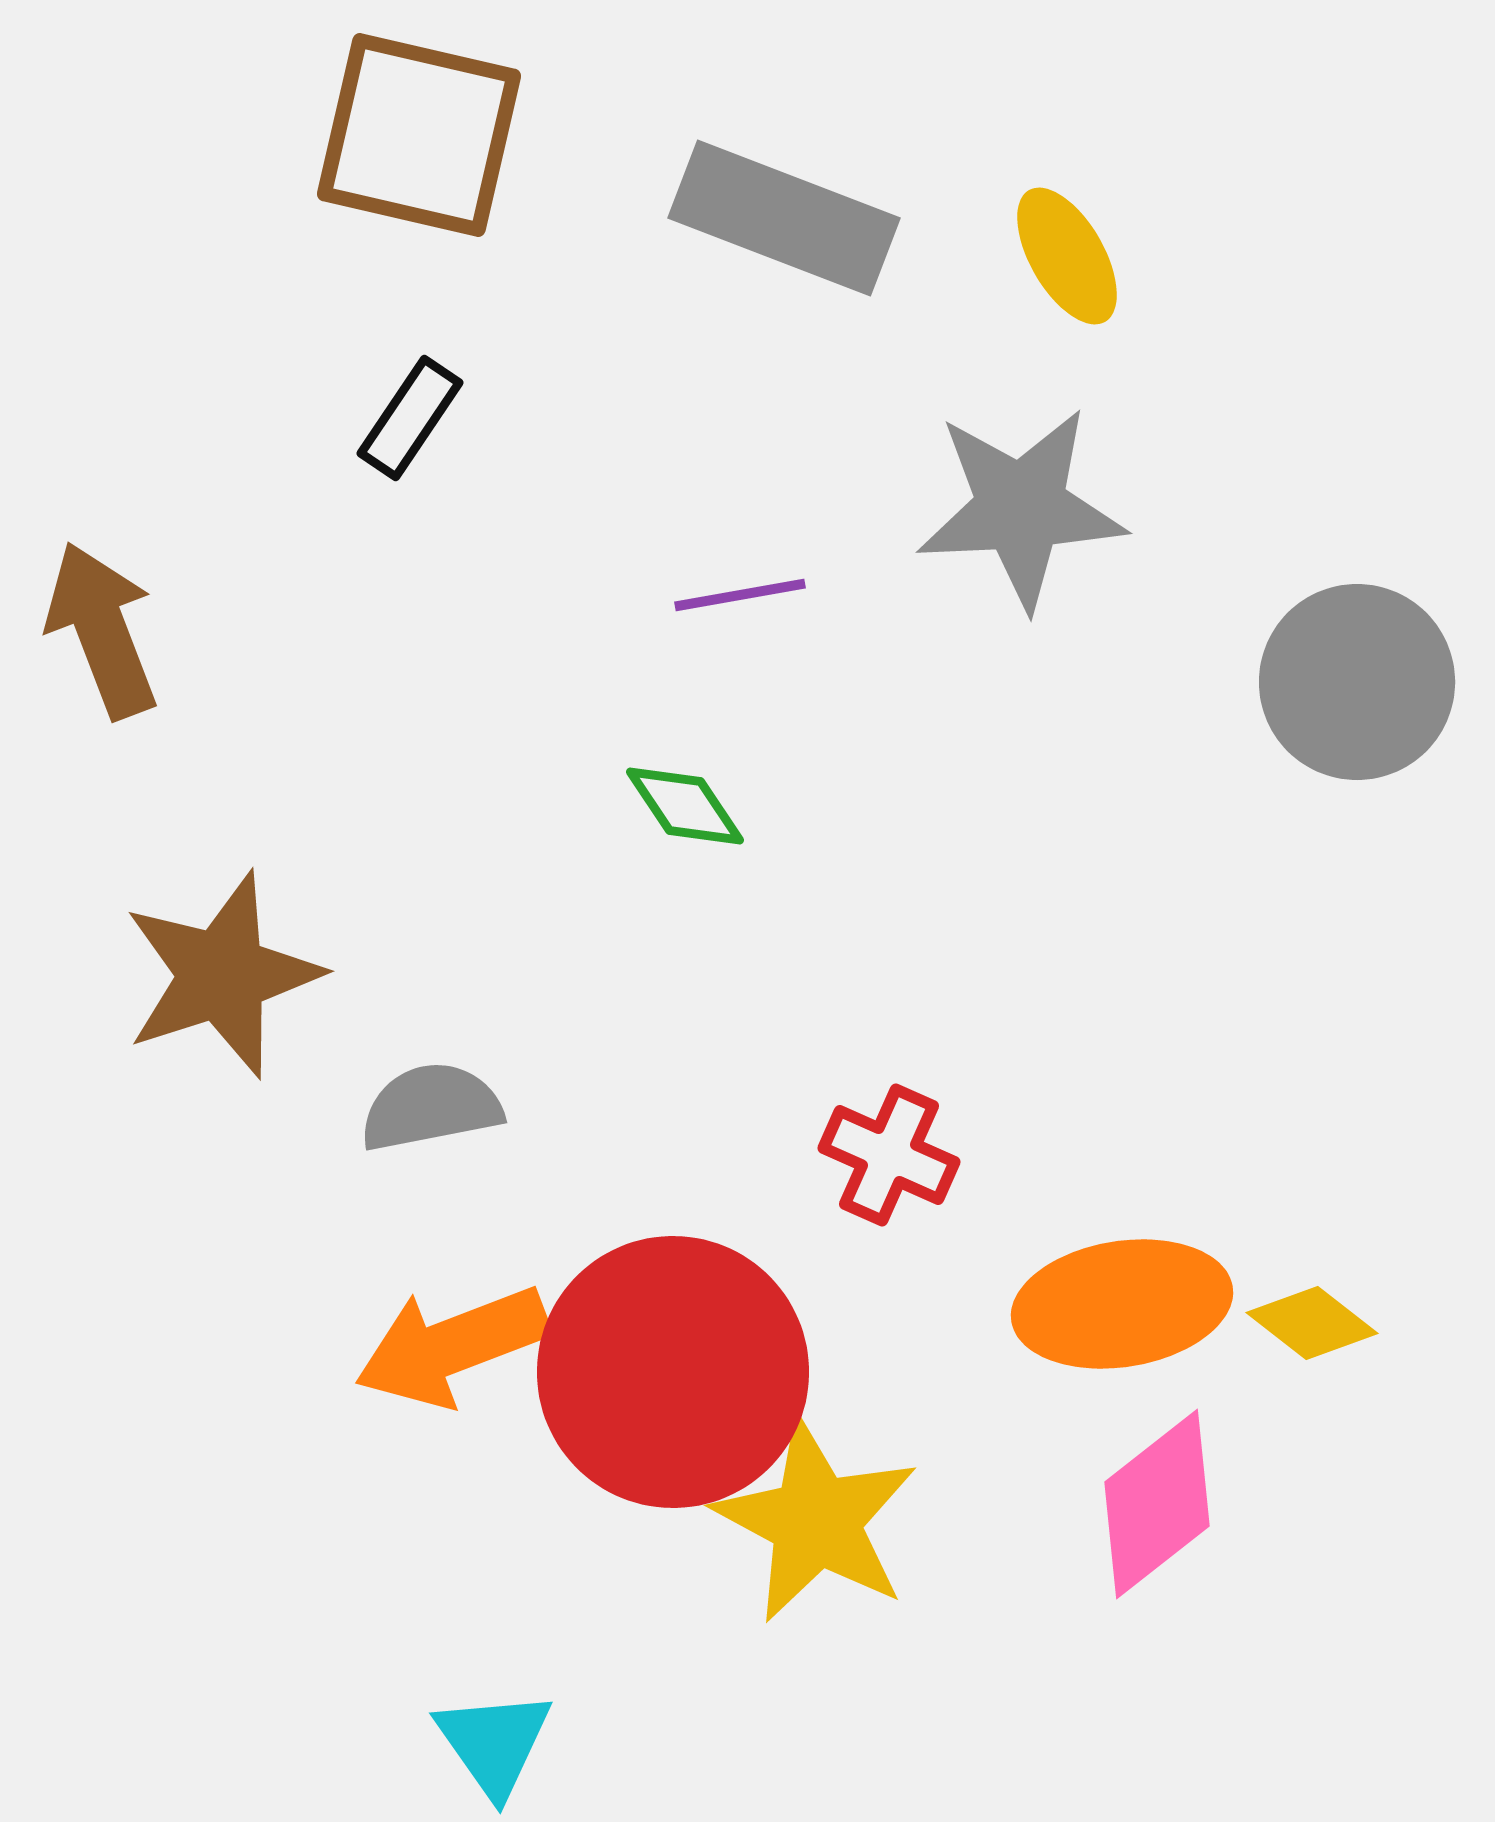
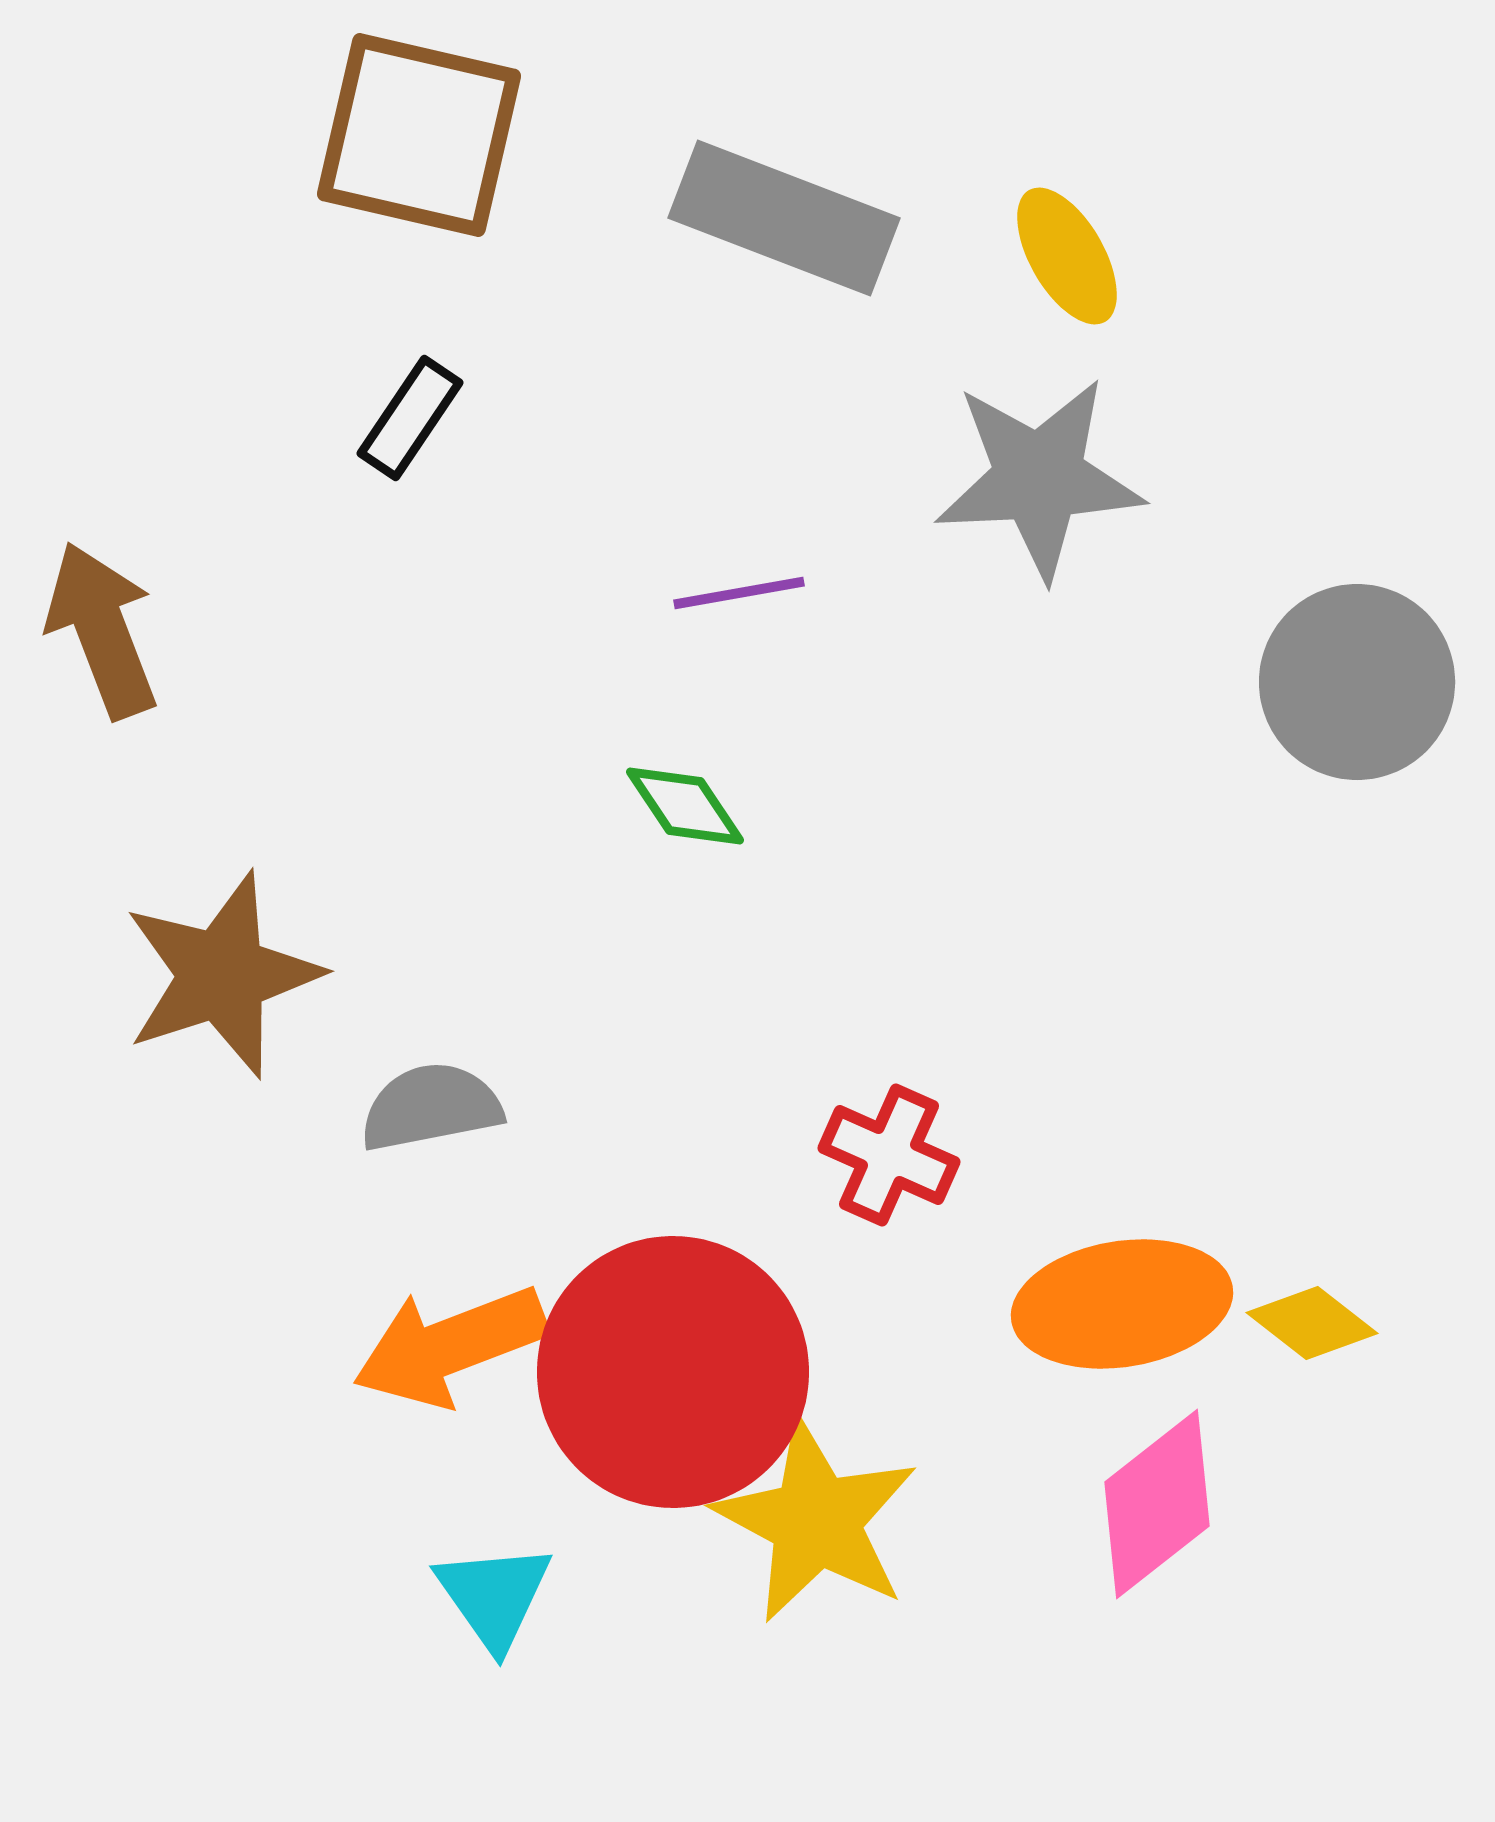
gray star: moved 18 px right, 30 px up
purple line: moved 1 px left, 2 px up
orange arrow: moved 2 px left
cyan triangle: moved 147 px up
